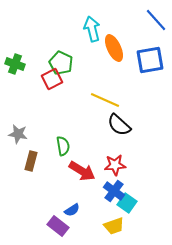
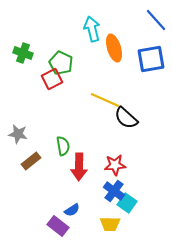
orange ellipse: rotated 8 degrees clockwise
blue square: moved 1 px right, 1 px up
green cross: moved 8 px right, 11 px up
black semicircle: moved 7 px right, 7 px up
brown rectangle: rotated 36 degrees clockwise
red arrow: moved 3 px left, 4 px up; rotated 60 degrees clockwise
yellow trapezoid: moved 4 px left, 2 px up; rotated 20 degrees clockwise
